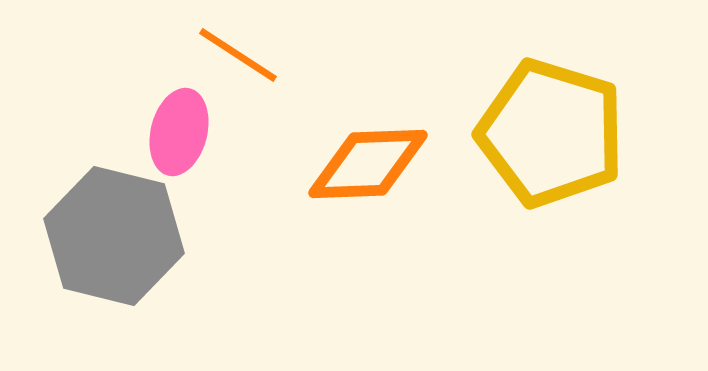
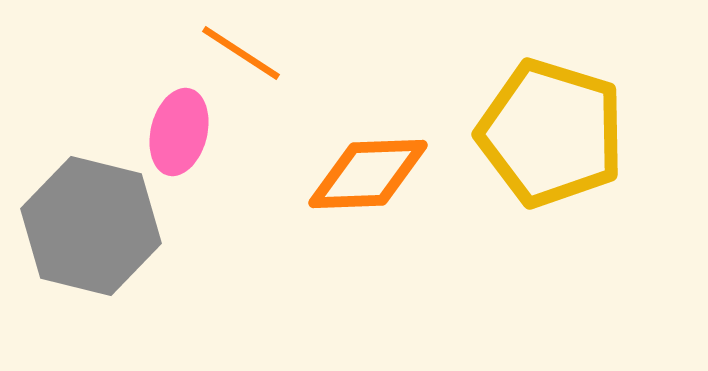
orange line: moved 3 px right, 2 px up
orange diamond: moved 10 px down
gray hexagon: moved 23 px left, 10 px up
